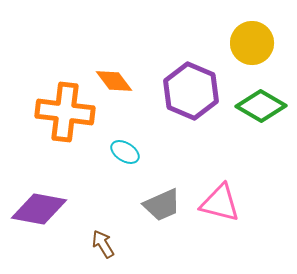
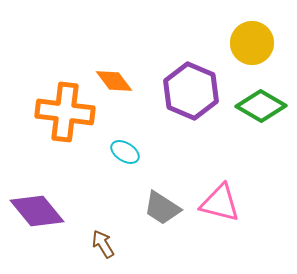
gray trapezoid: moved 3 px down; rotated 57 degrees clockwise
purple diamond: moved 2 px left, 2 px down; rotated 40 degrees clockwise
